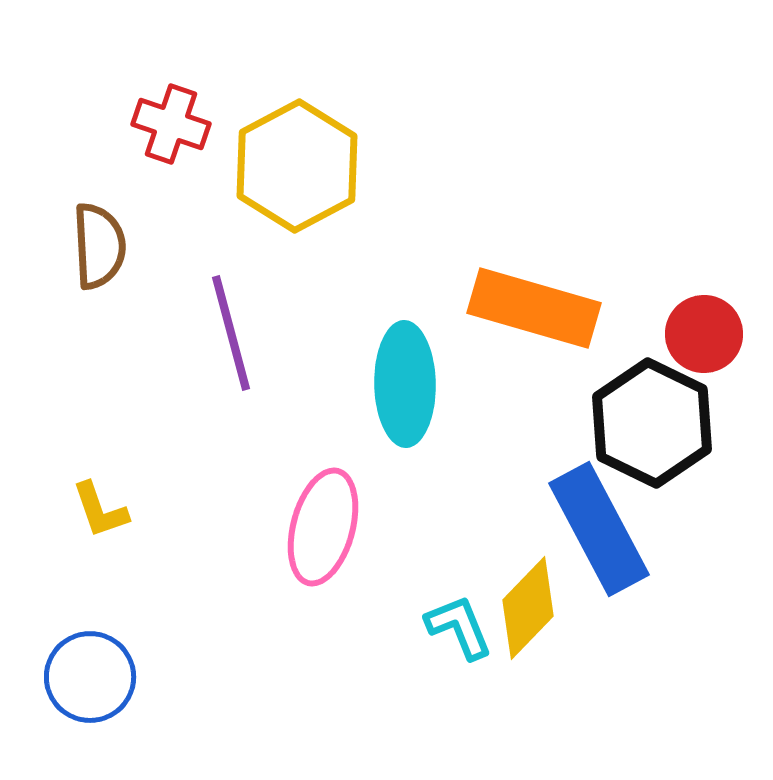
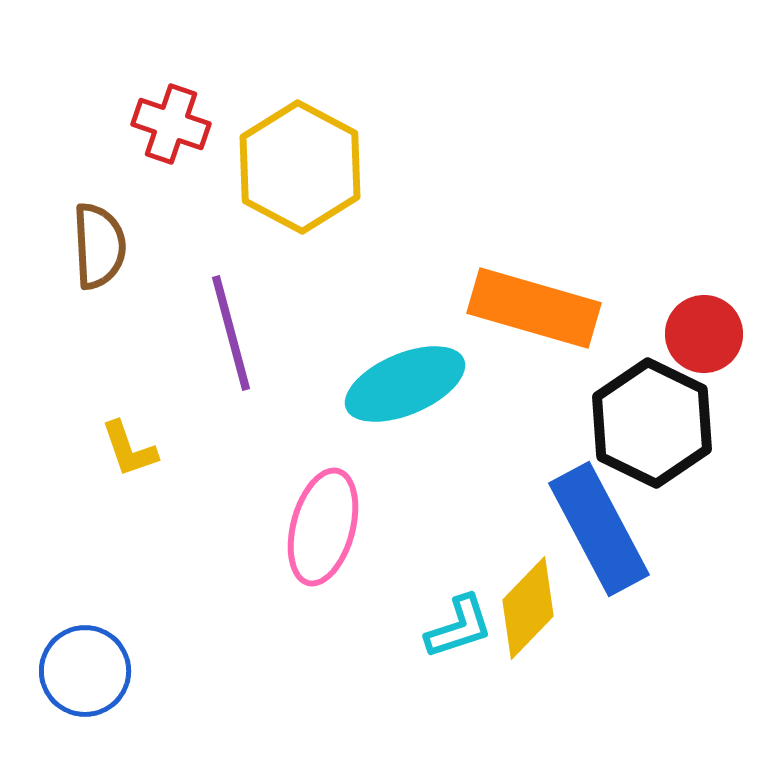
yellow hexagon: moved 3 px right, 1 px down; rotated 4 degrees counterclockwise
cyan ellipse: rotated 68 degrees clockwise
yellow L-shape: moved 29 px right, 61 px up
cyan L-shape: rotated 94 degrees clockwise
blue circle: moved 5 px left, 6 px up
